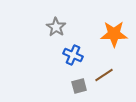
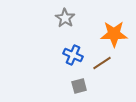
gray star: moved 9 px right, 9 px up
brown line: moved 2 px left, 12 px up
